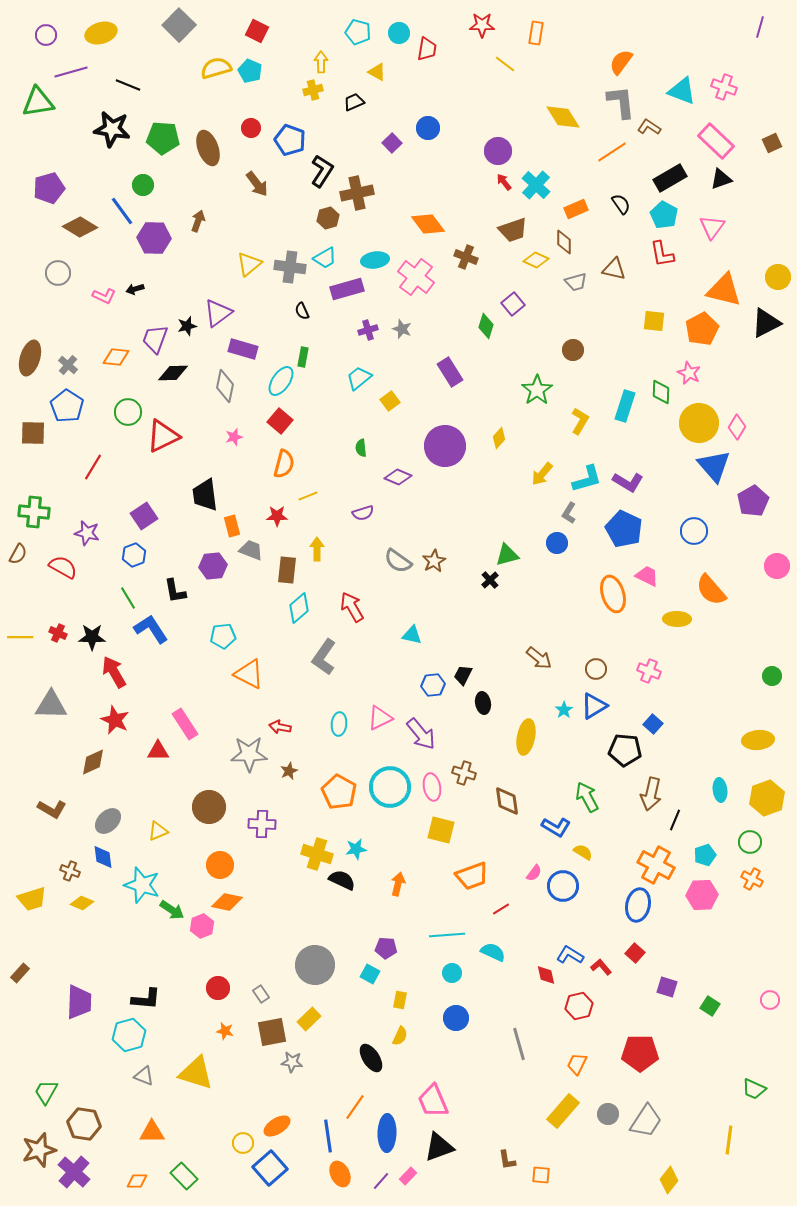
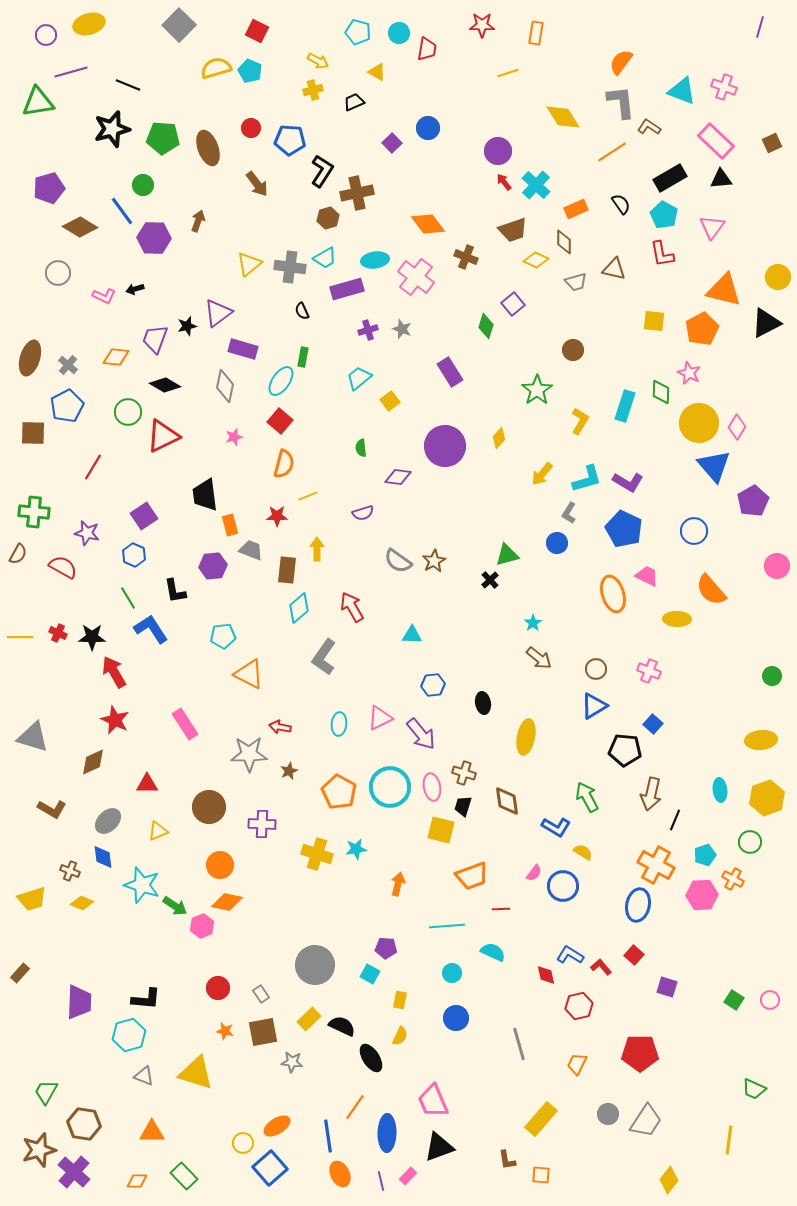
yellow ellipse at (101, 33): moved 12 px left, 9 px up
yellow arrow at (321, 62): moved 3 px left, 1 px up; rotated 120 degrees clockwise
yellow line at (505, 64): moved 3 px right, 9 px down; rotated 55 degrees counterclockwise
black star at (112, 129): rotated 24 degrees counterclockwise
blue pentagon at (290, 140): rotated 16 degrees counterclockwise
black triangle at (721, 179): rotated 15 degrees clockwise
black diamond at (173, 373): moved 8 px left, 12 px down; rotated 32 degrees clockwise
blue pentagon at (67, 406): rotated 12 degrees clockwise
purple diamond at (398, 477): rotated 16 degrees counterclockwise
orange rectangle at (232, 526): moved 2 px left, 1 px up
blue hexagon at (134, 555): rotated 15 degrees counterclockwise
cyan triangle at (412, 635): rotated 10 degrees counterclockwise
black trapezoid at (463, 675): moved 131 px down; rotated 10 degrees counterclockwise
gray triangle at (51, 705): moved 18 px left, 32 px down; rotated 16 degrees clockwise
cyan star at (564, 710): moved 31 px left, 87 px up
yellow ellipse at (758, 740): moved 3 px right
red triangle at (158, 751): moved 11 px left, 33 px down
orange cross at (752, 879): moved 19 px left
black semicircle at (342, 880): moved 146 px down
red line at (501, 909): rotated 30 degrees clockwise
green arrow at (172, 910): moved 3 px right, 4 px up
cyan line at (447, 935): moved 9 px up
red square at (635, 953): moved 1 px left, 2 px down
green square at (710, 1006): moved 24 px right, 6 px up
brown square at (272, 1032): moved 9 px left
yellow rectangle at (563, 1111): moved 22 px left, 8 px down
purple line at (381, 1181): rotated 54 degrees counterclockwise
